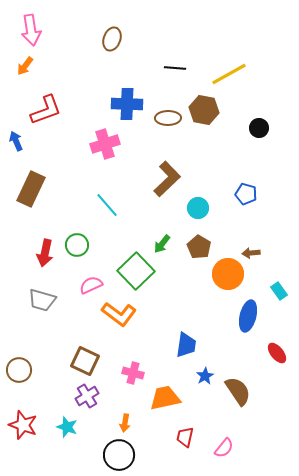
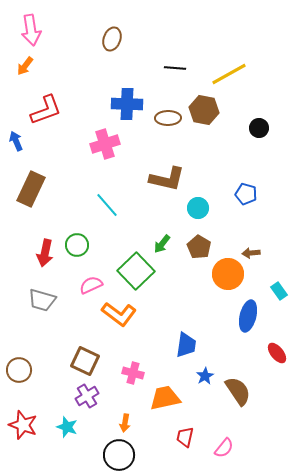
brown L-shape at (167, 179): rotated 57 degrees clockwise
